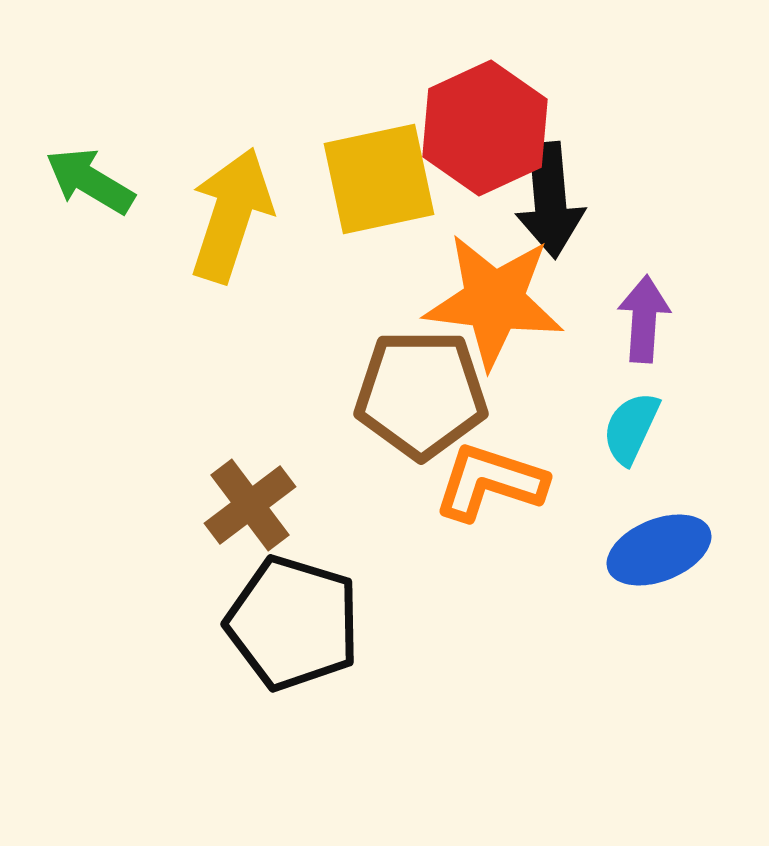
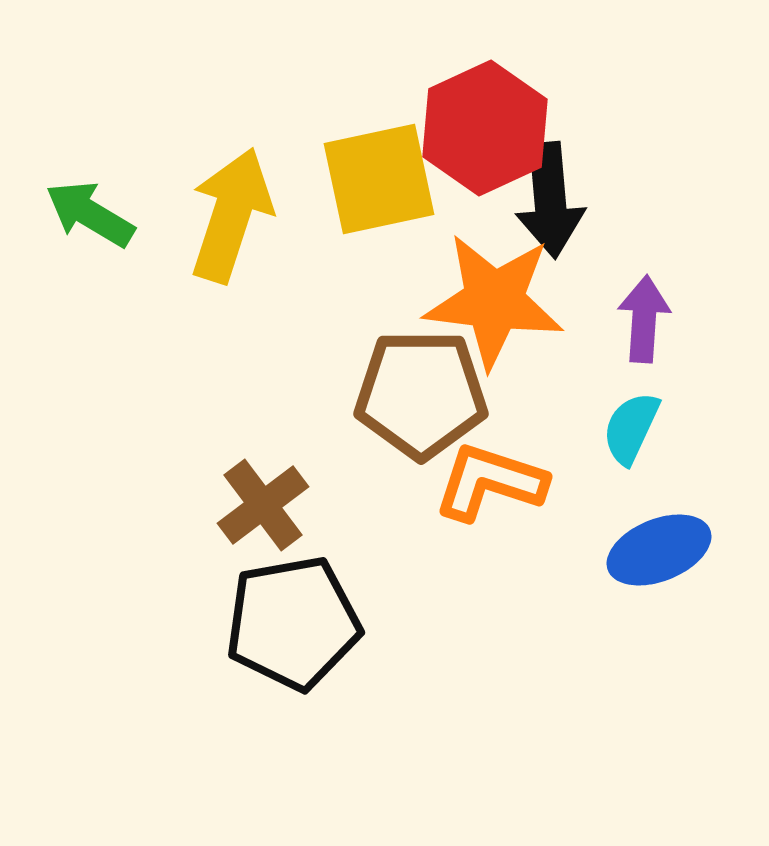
green arrow: moved 33 px down
brown cross: moved 13 px right
black pentagon: rotated 27 degrees counterclockwise
